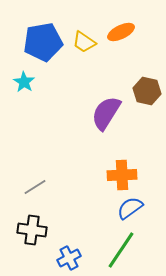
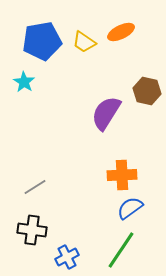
blue pentagon: moved 1 px left, 1 px up
blue cross: moved 2 px left, 1 px up
